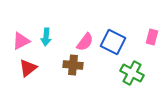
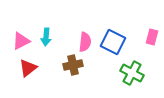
pink semicircle: rotated 30 degrees counterclockwise
brown cross: rotated 18 degrees counterclockwise
